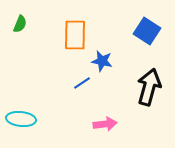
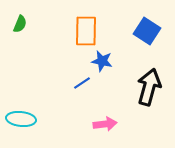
orange rectangle: moved 11 px right, 4 px up
